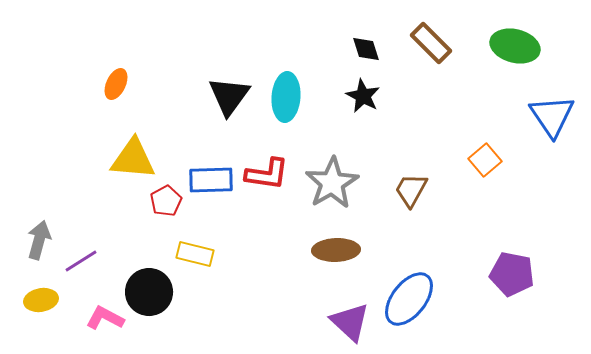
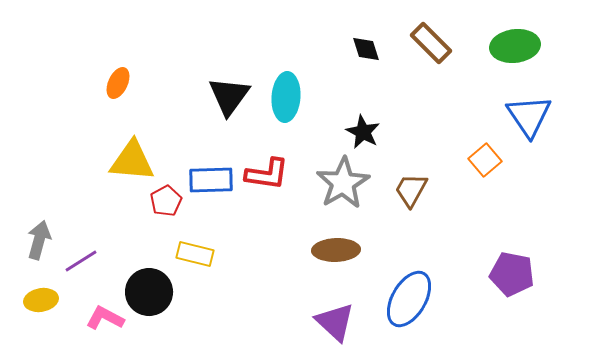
green ellipse: rotated 21 degrees counterclockwise
orange ellipse: moved 2 px right, 1 px up
black star: moved 36 px down
blue triangle: moved 23 px left
yellow triangle: moved 1 px left, 2 px down
gray star: moved 11 px right
blue ellipse: rotated 8 degrees counterclockwise
purple triangle: moved 15 px left
